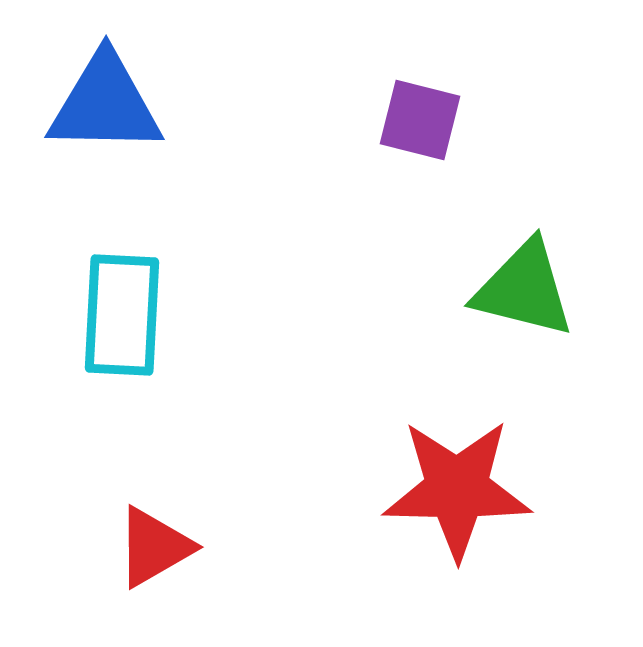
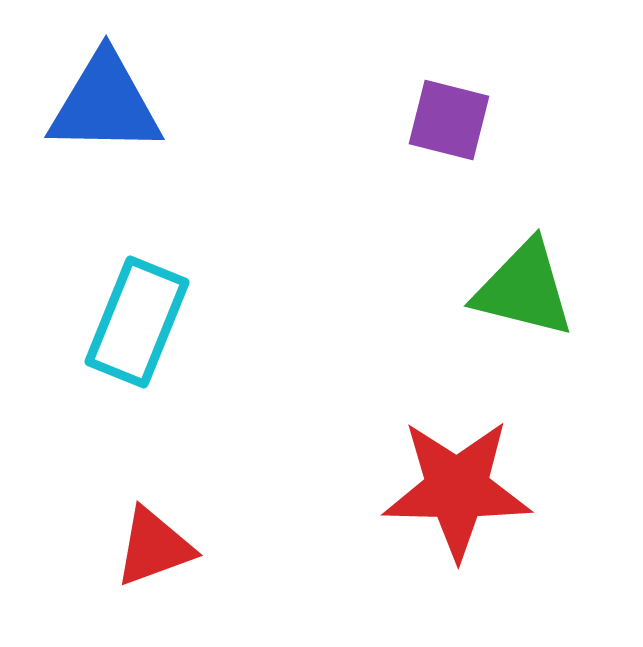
purple square: moved 29 px right
cyan rectangle: moved 15 px right, 7 px down; rotated 19 degrees clockwise
red triangle: rotated 10 degrees clockwise
